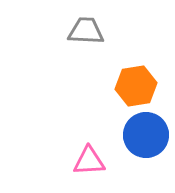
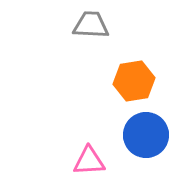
gray trapezoid: moved 5 px right, 6 px up
orange hexagon: moved 2 px left, 5 px up
